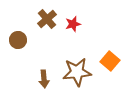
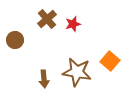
brown circle: moved 3 px left
brown star: rotated 16 degrees clockwise
